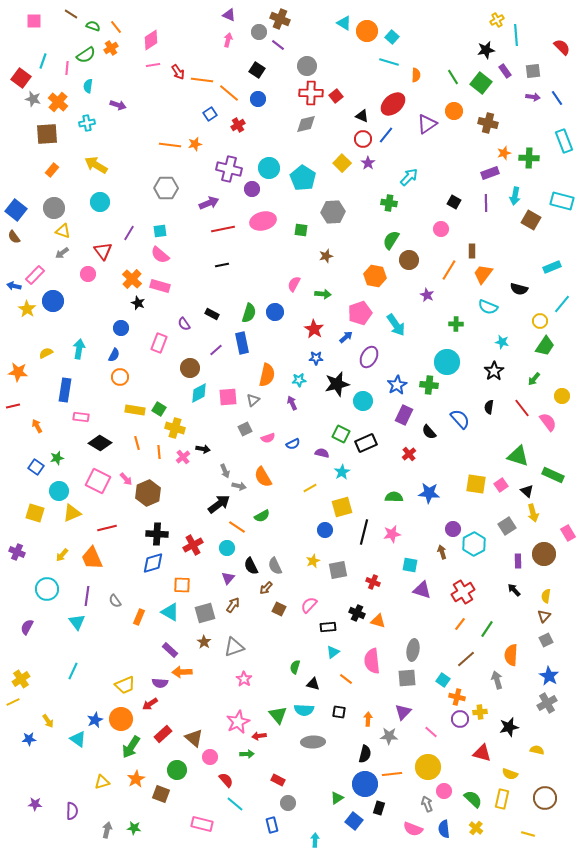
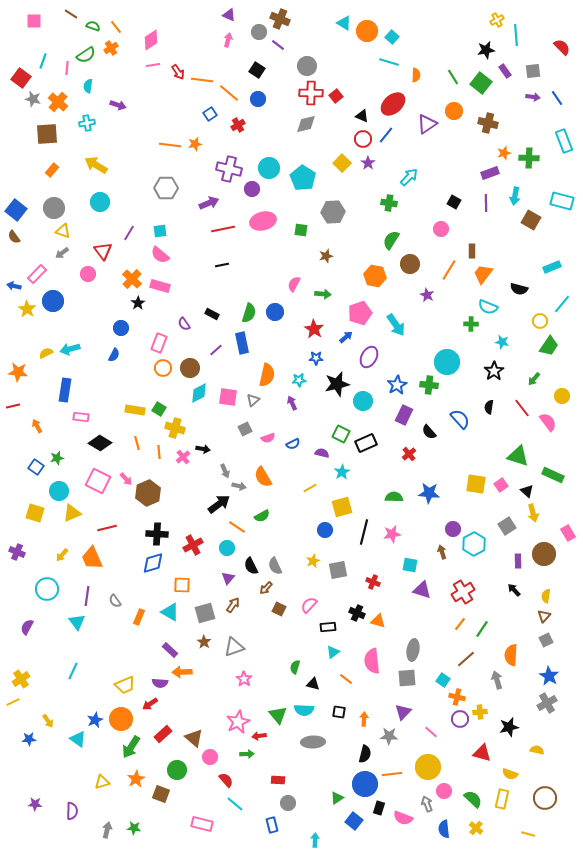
brown circle at (409, 260): moved 1 px right, 4 px down
pink rectangle at (35, 275): moved 2 px right, 1 px up
black star at (138, 303): rotated 16 degrees clockwise
green cross at (456, 324): moved 15 px right
green trapezoid at (545, 346): moved 4 px right
cyan arrow at (79, 349): moved 9 px left; rotated 114 degrees counterclockwise
orange circle at (120, 377): moved 43 px right, 9 px up
pink square at (228, 397): rotated 12 degrees clockwise
green line at (487, 629): moved 5 px left
orange arrow at (368, 719): moved 4 px left
red rectangle at (278, 780): rotated 24 degrees counterclockwise
pink semicircle at (413, 829): moved 10 px left, 11 px up
